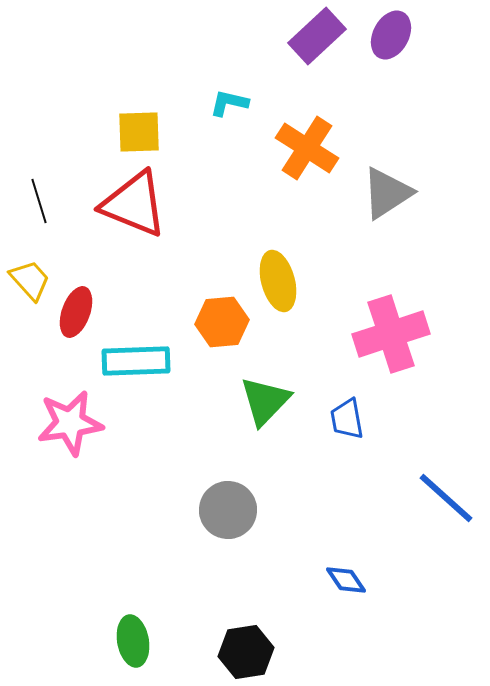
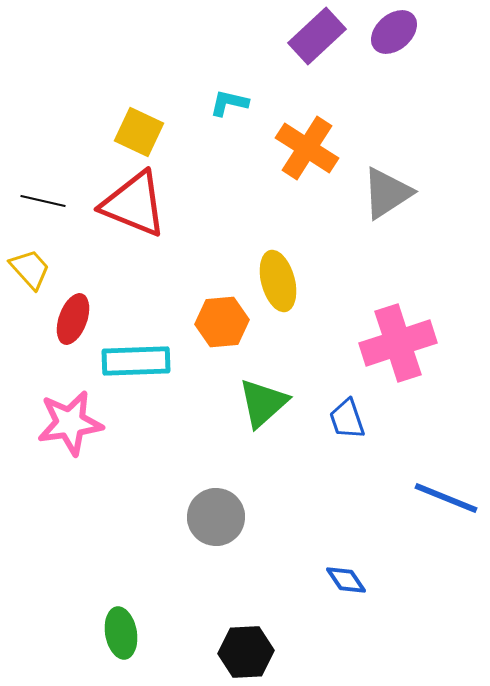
purple ellipse: moved 3 px right, 3 px up; rotated 21 degrees clockwise
yellow square: rotated 27 degrees clockwise
black line: moved 4 px right; rotated 60 degrees counterclockwise
yellow trapezoid: moved 11 px up
red ellipse: moved 3 px left, 7 px down
pink cross: moved 7 px right, 9 px down
green triangle: moved 2 px left, 2 px down; rotated 4 degrees clockwise
blue trapezoid: rotated 9 degrees counterclockwise
blue line: rotated 20 degrees counterclockwise
gray circle: moved 12 px left, 7 px down
green ellipse: moved 12 px left, 8 px up
black hexagon: rotated 6 degrees clockwise
